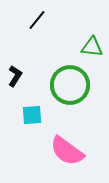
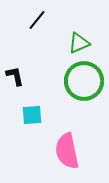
green triangle: moved 13 px left, 4 px up; rotated 30 degrees counterclockwise
black L-shape: rotated 45 degrees counterclockwise
green circle: moved 14 px right, 4 px up
pink semicircle: rotated 42 degrees clockwise
